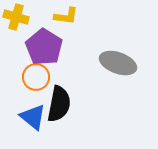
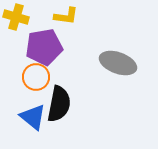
purple pentagon: rotated 30 degrees clockwise
